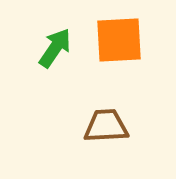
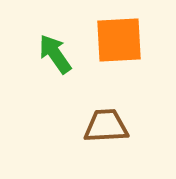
green arrow: moved 6 px down; rotated 69 degrees counterclockwise
